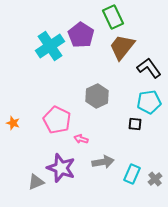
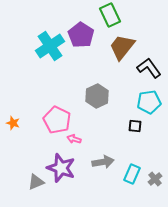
green rectangle: moved 3 px left, 2 px up
black square: moved 2 px down
pink arrow: moved 7 px left
